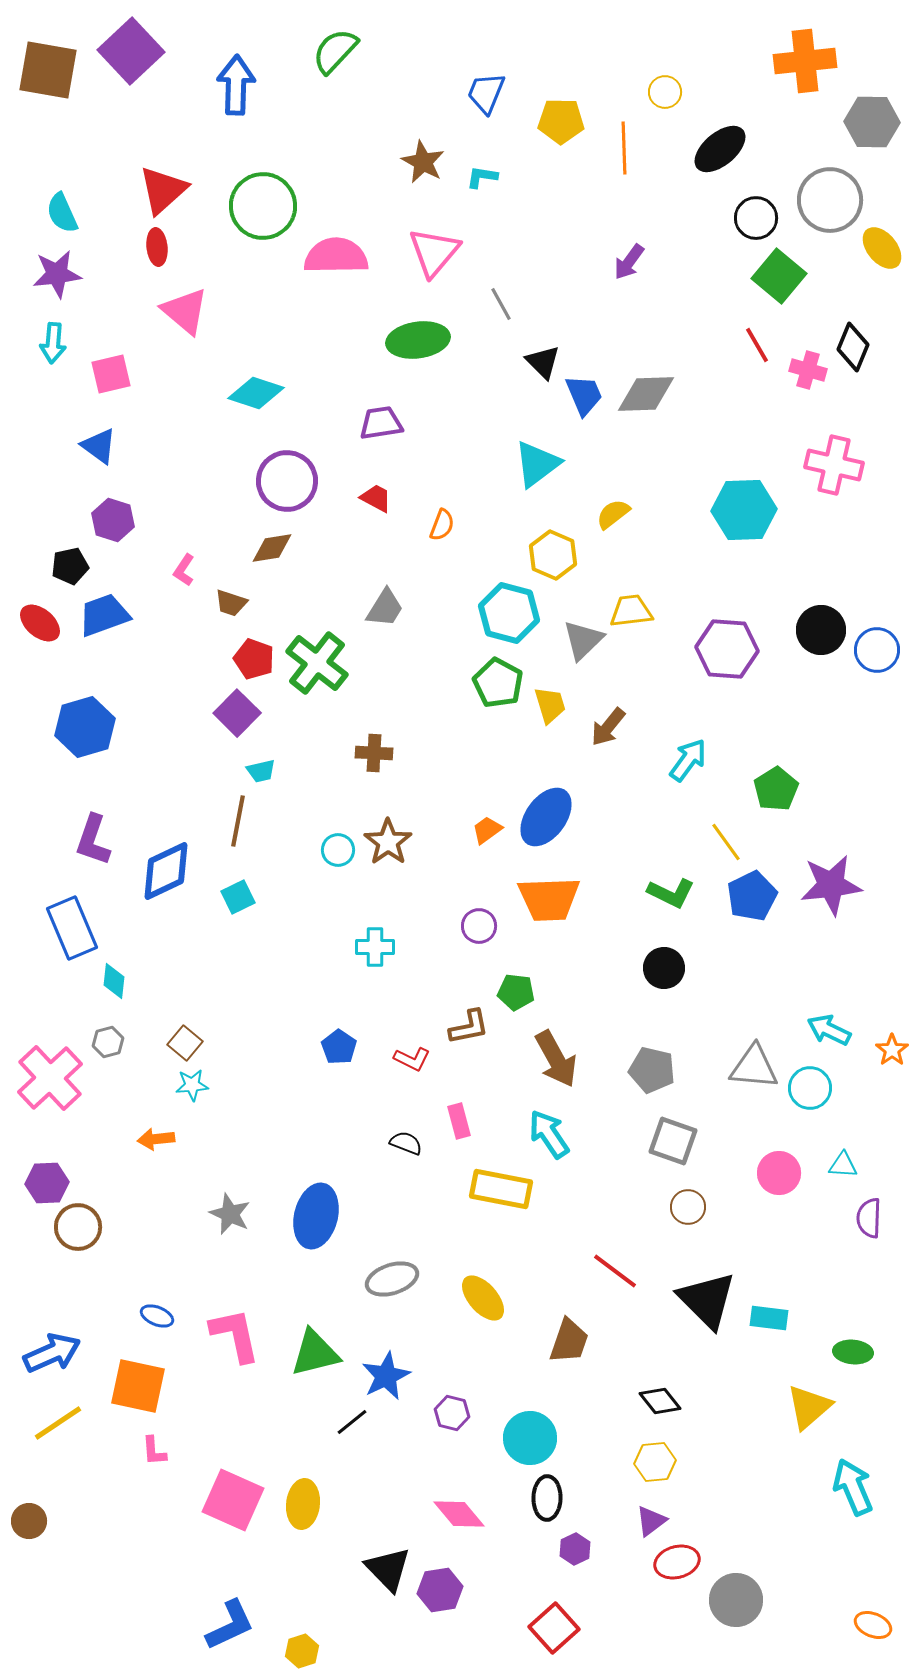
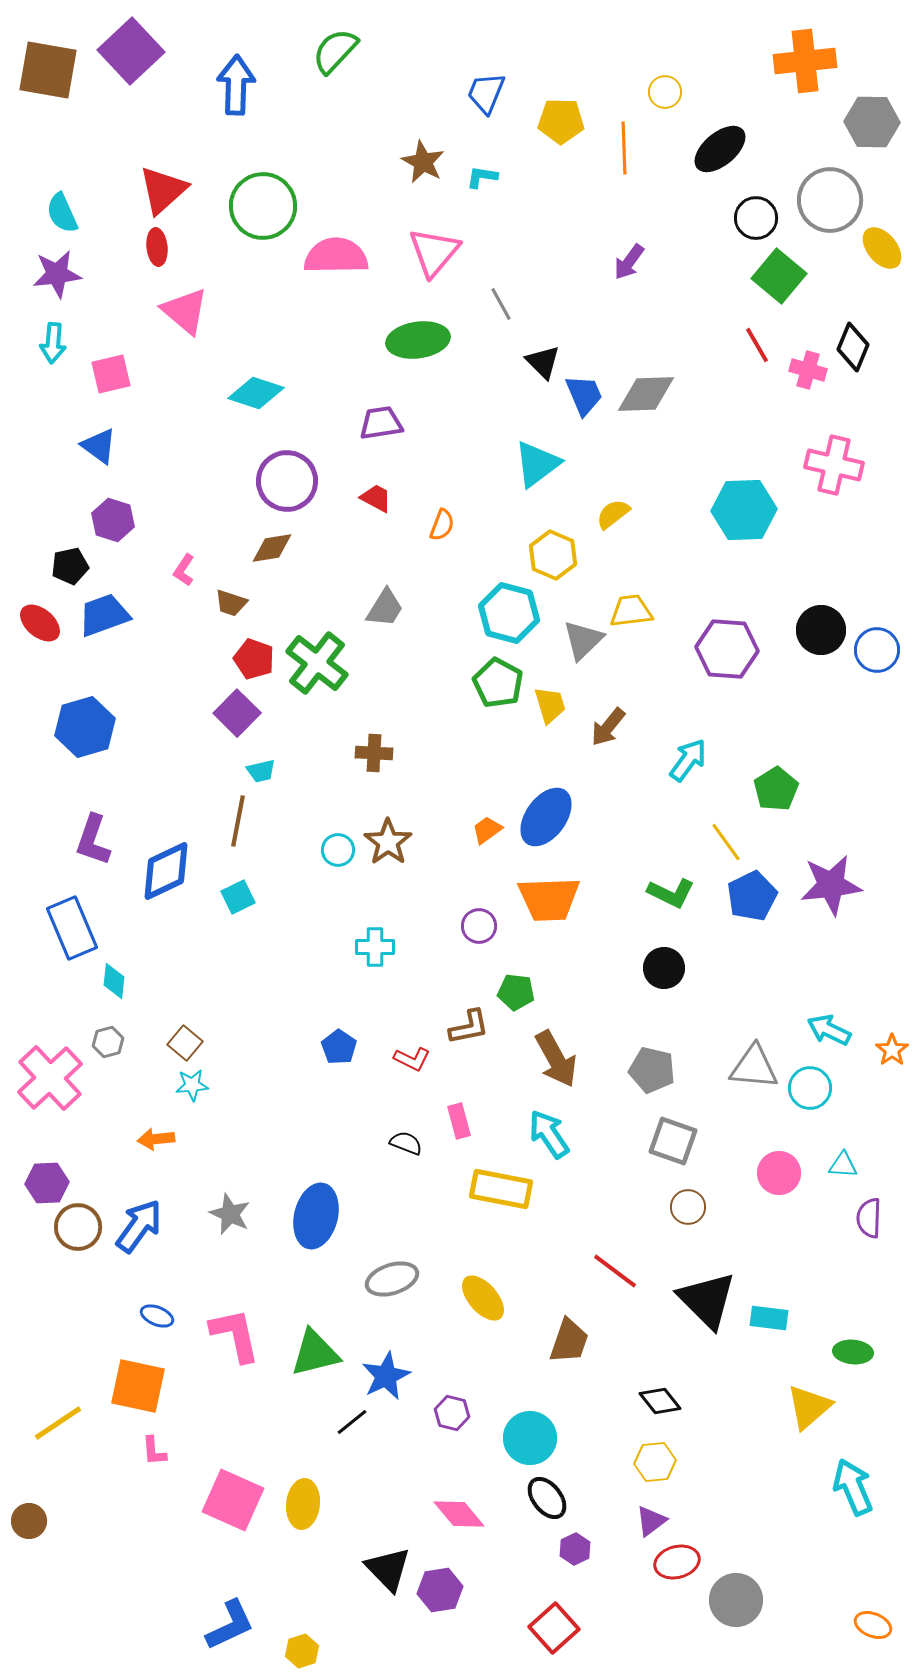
blue arrow at (52, 1353): moved 87 px right, 127 px up; rotated 30 degrees counterclockwise
black ellipse at (547, 1498): rotated 39 degrees counterclockwise
